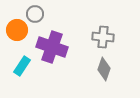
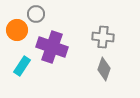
gray circle: moved 1 px right
